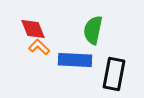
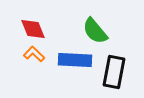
green semicircle: moved 2 px right, 1 px down; rotated 52 degrees counterclockwise
orange L-shape: moved 5 px left, 7 px down
black rectangle: moved 2 px up
